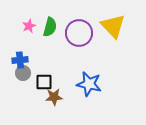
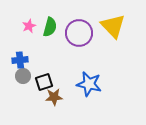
gray circle: moved 3 px down
black square: rotated 18 degrees counterclockwise
